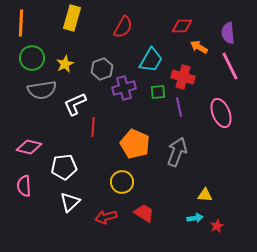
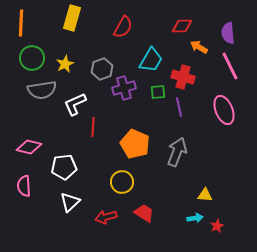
pink ellipse: moved 3 px right, 3 px up
